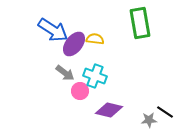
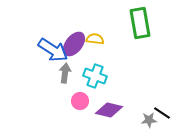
blue arrow: moved 20 px down
gray arrow: rotated 120 degrees counterclockwise
pink circle: moved 10 px down
black line: moved 3 px left, 1 px down
